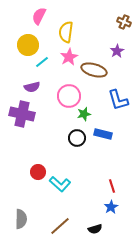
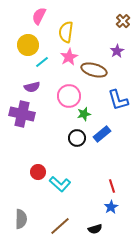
brown cross: moved 1 px left, 1 px up; rotated 24 degrees clockwise
blue rectangle: moved 1 px left; rotated 54 degrees counterclockwise
